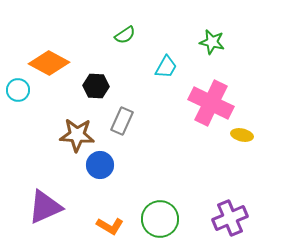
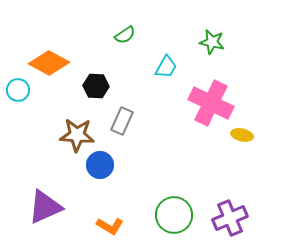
green circle: moved 14 px right, 4 px up
